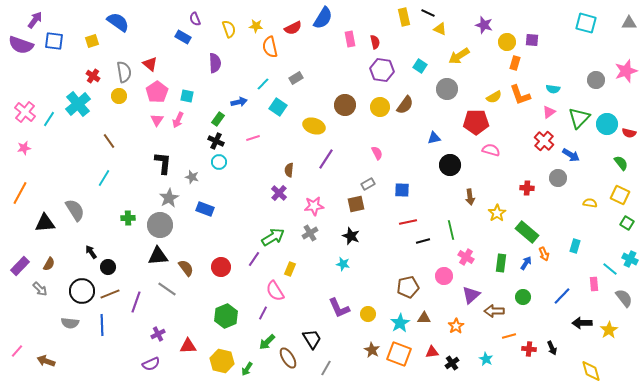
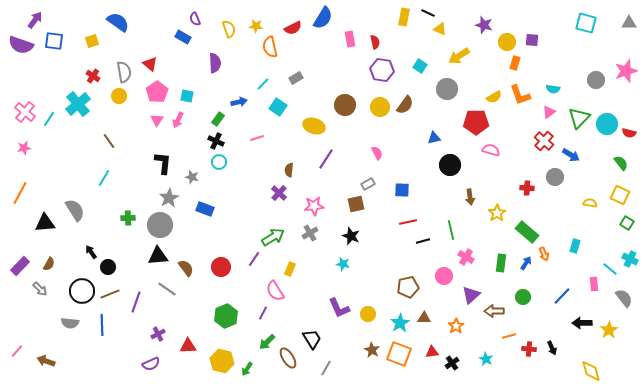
yellow rectangle at (404, 17): rotated 24 degrees clockwise
pink line at (253, 138): moved 4 px right
gray circle at (558, 178): moved 3 px left, 1 px up
